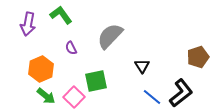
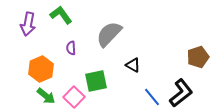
gray semicircle: moved 1 px left, 2 px up
purple semicircle: rotated 24 degrees clockwise
black triangle: moved 9 px left, 1 px up; rotated 28 degrees counterclockwise
blue line: rotated 12 degrees clockwise
